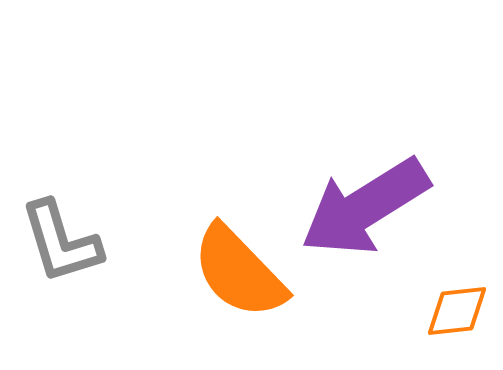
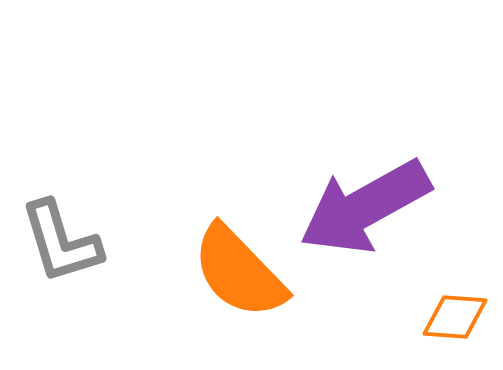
purple arrow: rotated 3 degrees clockwise
orange diamond: moved 2 px left, 6 px down; rotated 10 degrees clockwise
